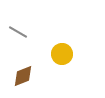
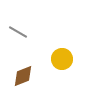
yellow circle: moved 5 px down
